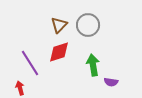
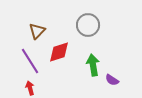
brown triangle: moved 22 px left, 6 px down
purple line: moved 2 px up
purple semicircle: moved 1 px right, 2 px up; rotated 24 degrees clockwise
red arrow: moved 10 px right
